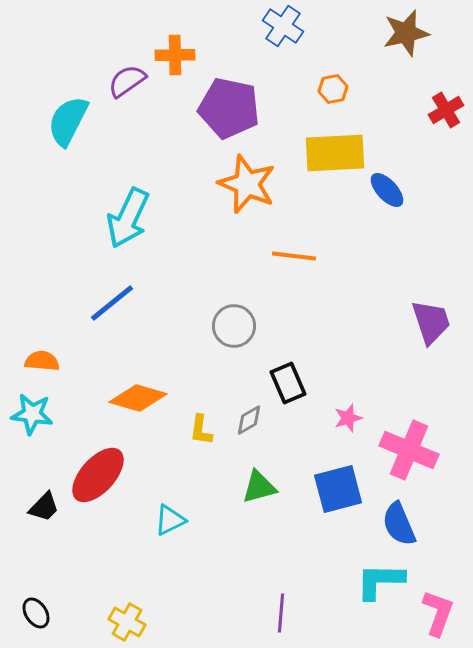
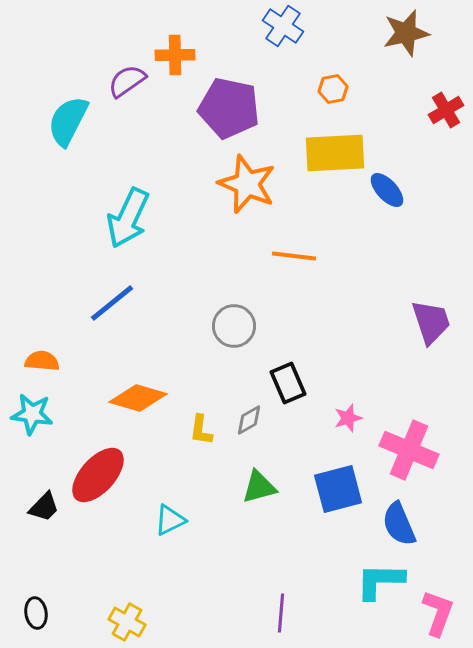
black ellipse: rotated 24 degrees clockwise
